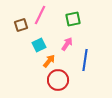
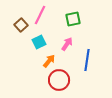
brown square: rotated 24 degrees counterclockwise
cyan square: moved 3 px up
blue line: moved 2 px right
red circle: moved 1 px right
